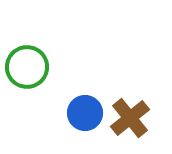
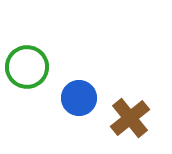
blue circle: moved 6 px left, 15 px up
